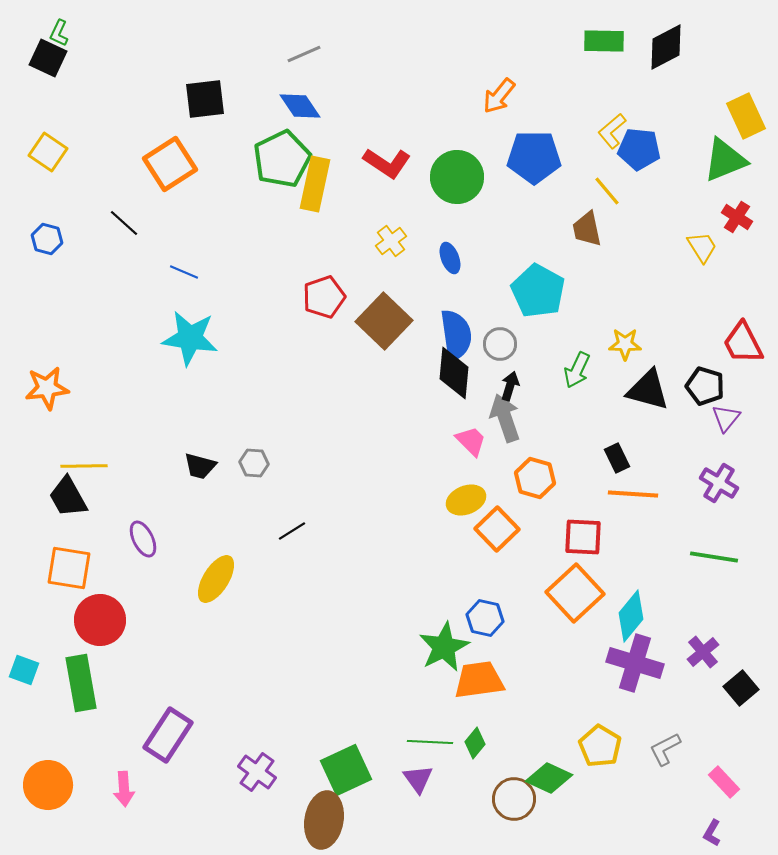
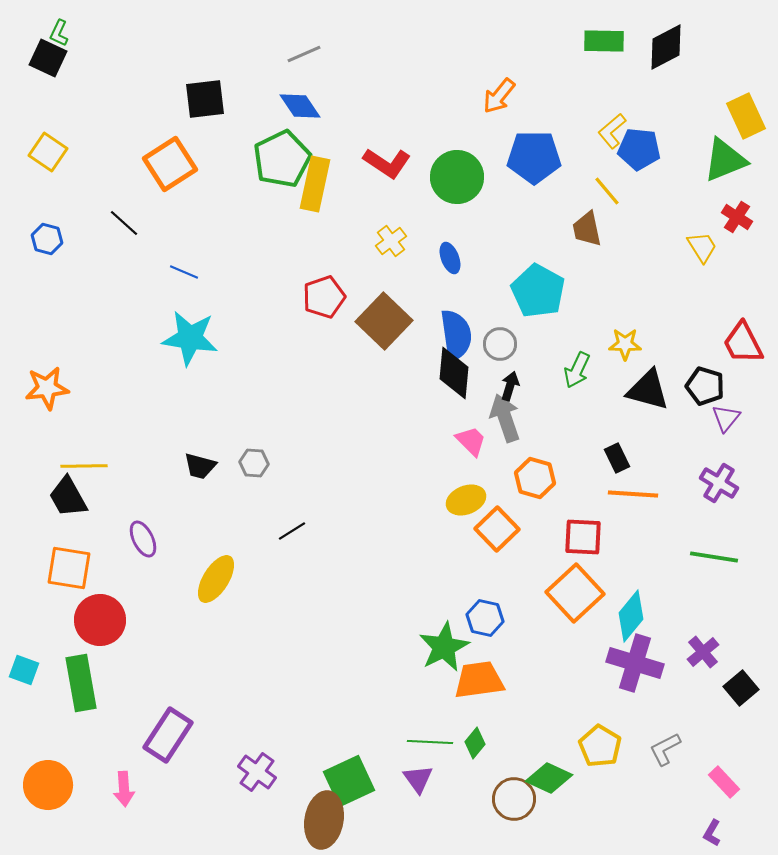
green square at (346, 770): moved 3 px right, 11 px down
